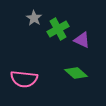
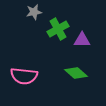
gray star: moved 6 px up; rotated 28 degrees clockwise
purple triangle: rotated 24 degrees counterclockwise
pink semicircle: moved 3 px up
